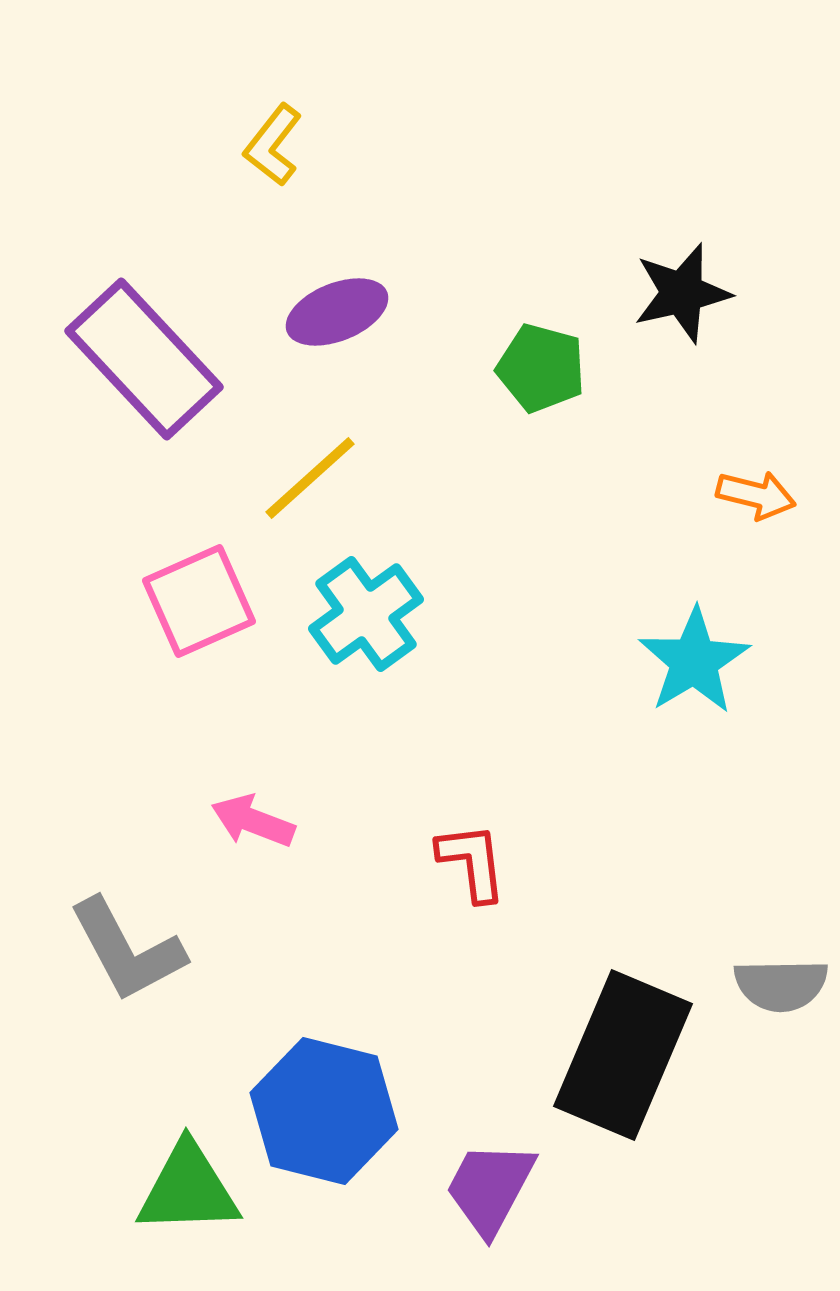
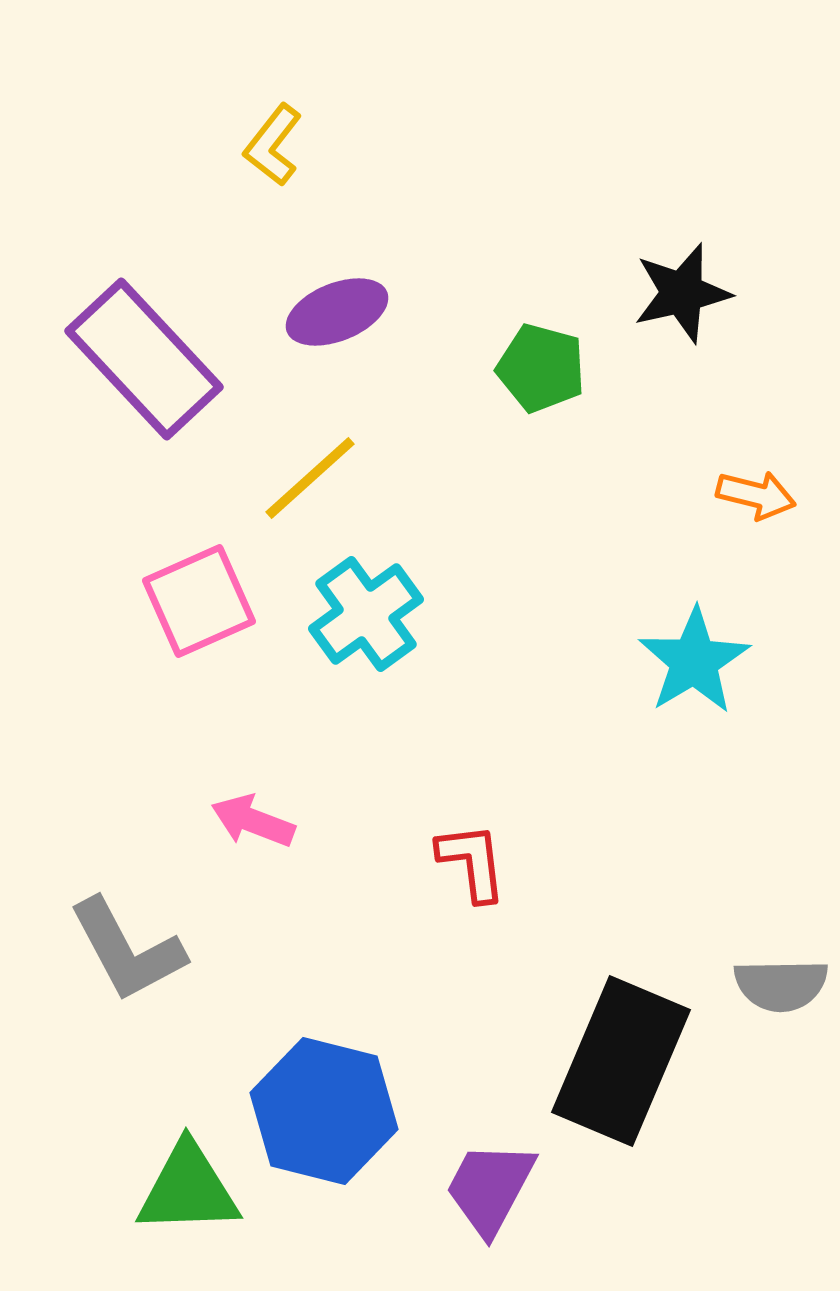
black rectangle: moved 2 px left, 6 px down
